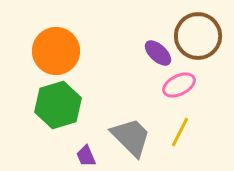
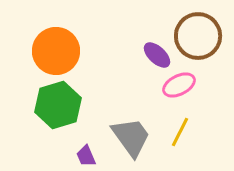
purple ellipse: moved 1 px left, 2 px down
gray trapezoid: rotated 9 degrees clockwise
